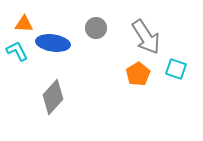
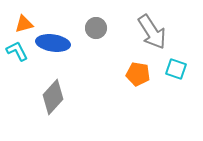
orange triangle: rotated 18 degrees counterclockwise
gray arrow: moved 6 px right, 5 px up
orange pentagon: rotated 30 degrees counterclockwise
